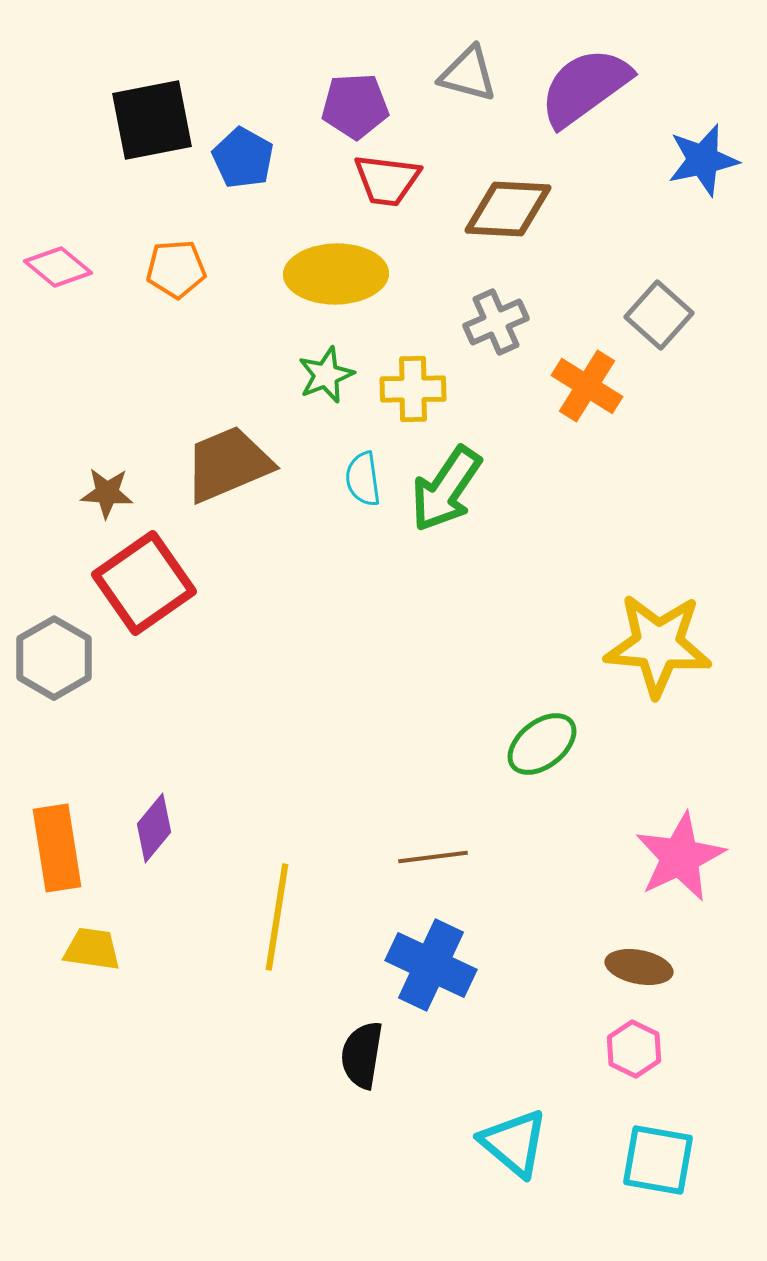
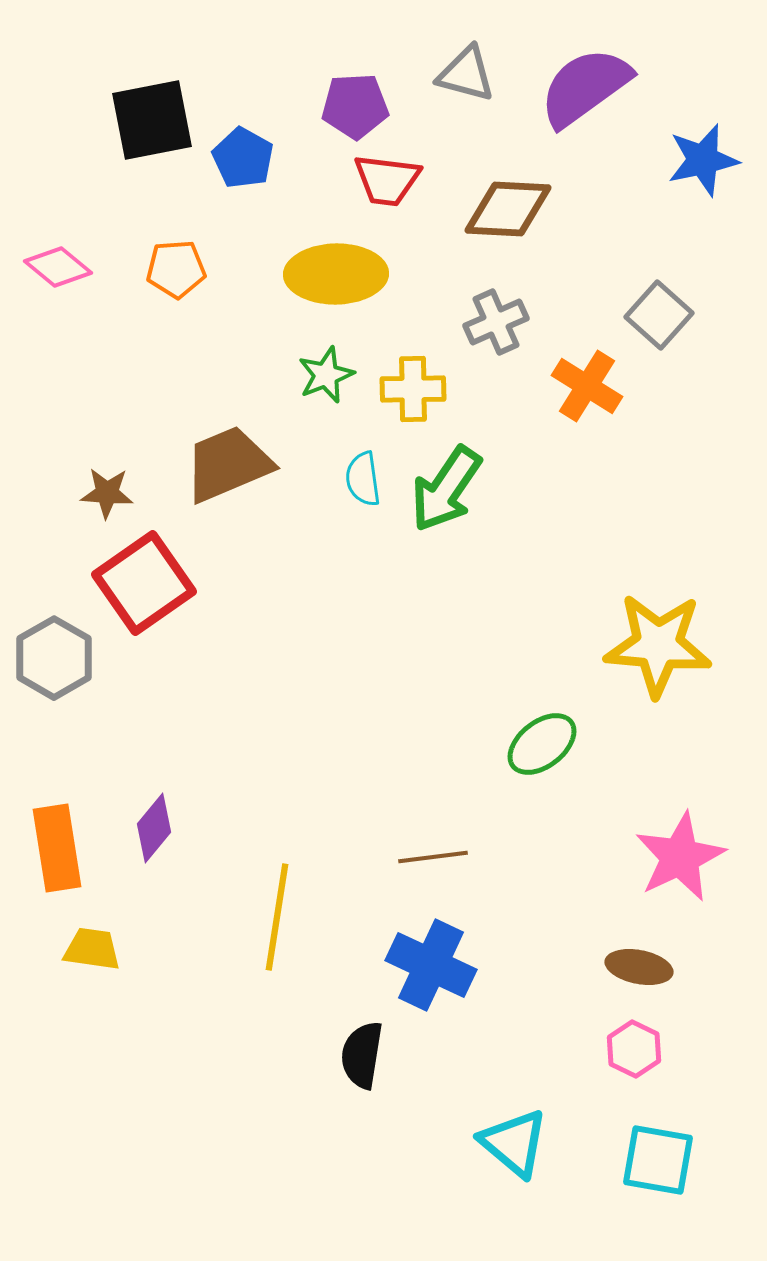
gray triangle: moved 2 px left
